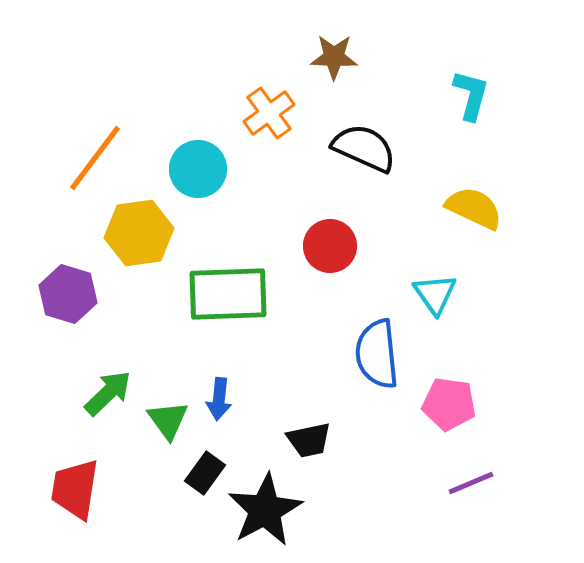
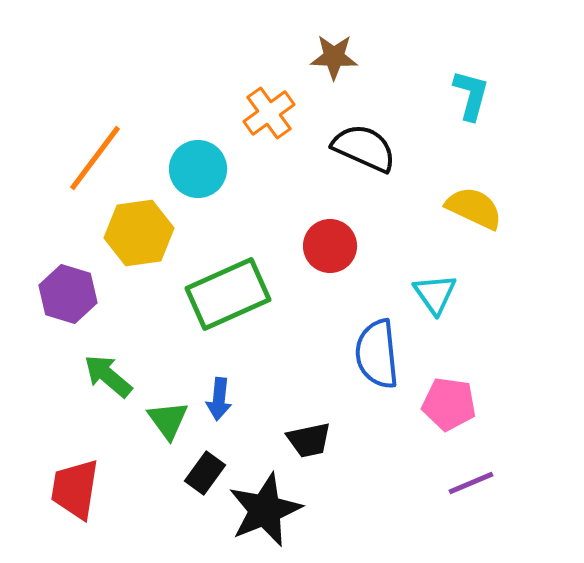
green rectangle: rotated 22 degrees counterclockwise
green arrow: moved 17 px up; rotated 96 degrees counterclockwise
black star: rotated 6 degrees clockwise
